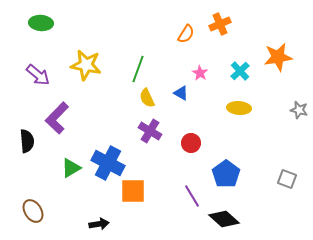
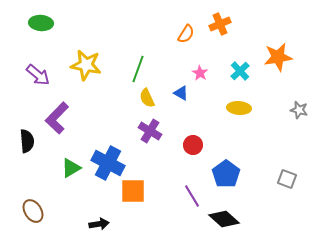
red circle: moved 2 px right, 2 px down
